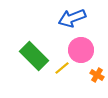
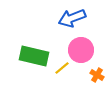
green rectangle: rotated 32 degrees counterclockwise
